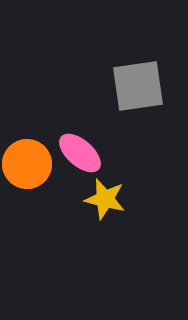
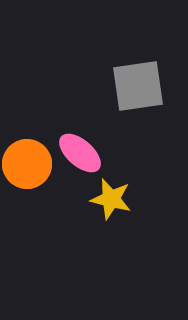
yellow star: moved 6 px right
